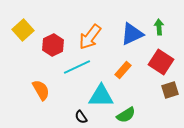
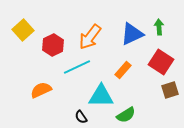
orange semicircle: rotated 85 degrees counterclockwise
